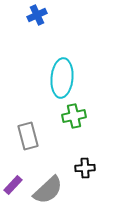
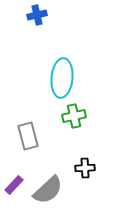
blue cross: rotated 12 degrees clockwise
purple rectangle: moved 1 px right
